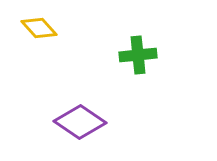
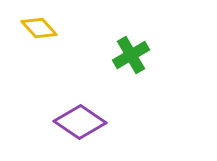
green cross: moved 7 px left; rotated 24 degrees counterclockwise
